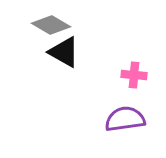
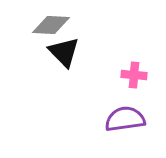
gray diamond: rotated 27 degrees counterclockwise
black triangle: rotated 16 degrees clockwise
